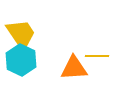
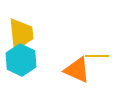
yellow trapezoid: rotated 28 degrees clockwise
orange triangle: moved 3 px right, 2 px down; rotated 28 degrees clockwise
